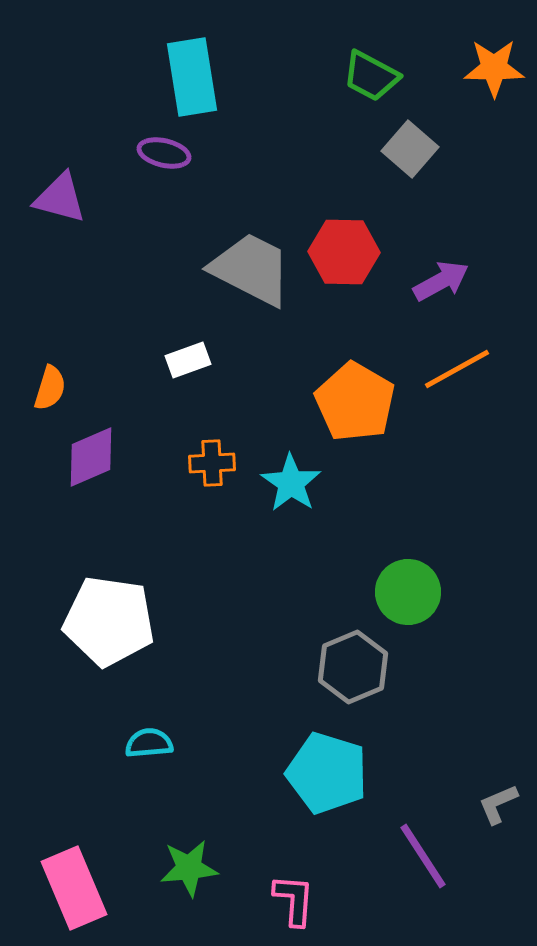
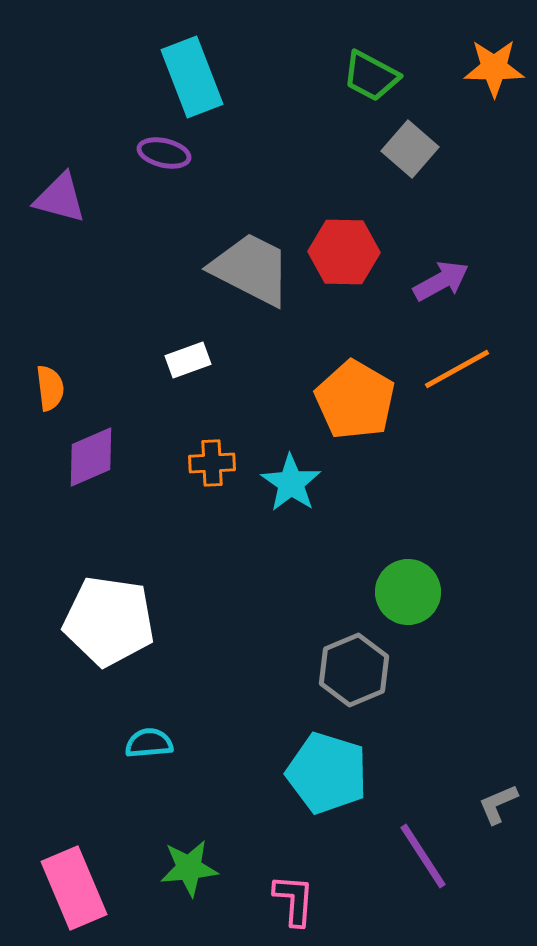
cyan rectangle: rotated 12 degrees counterclockwise
orange semicircle: rotated 24 degrees counterclockwise
orange pentagon: moved 2 px up
gray hexagon: moved 1 px right, 3 px down
